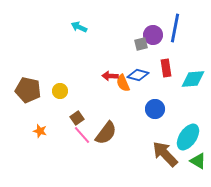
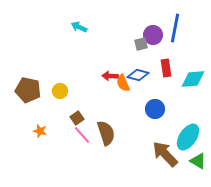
brown semicircle: rotated 55 degrees counterclockwise
